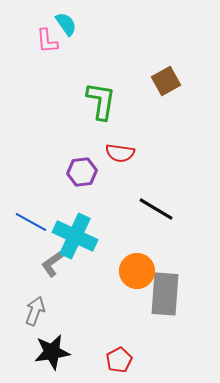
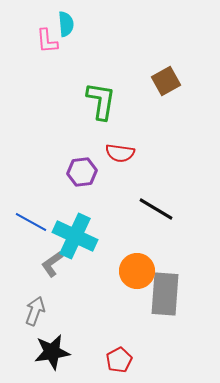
cyan semicircle: rotated 30 degrees clockwise
